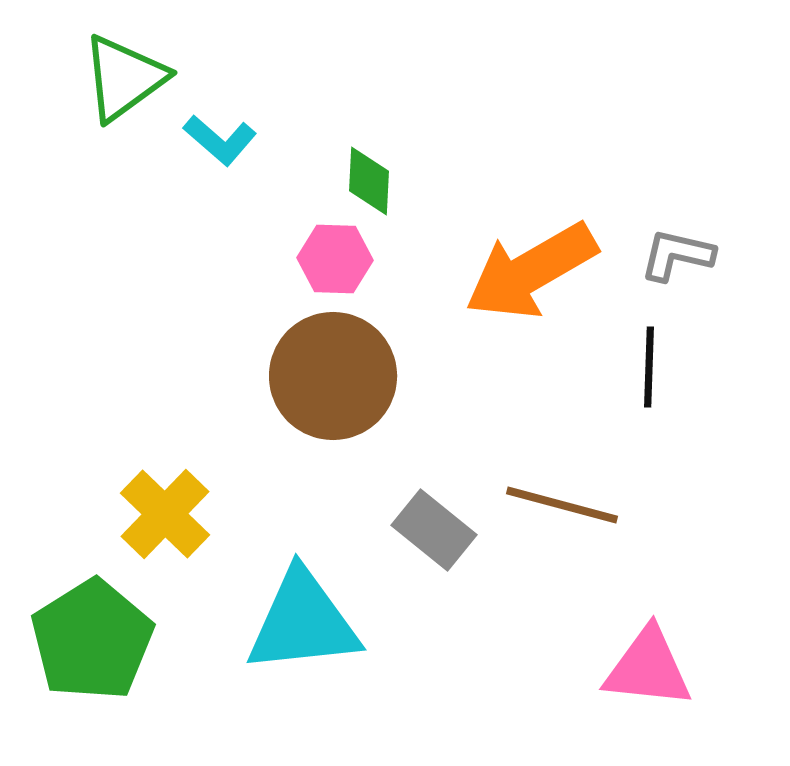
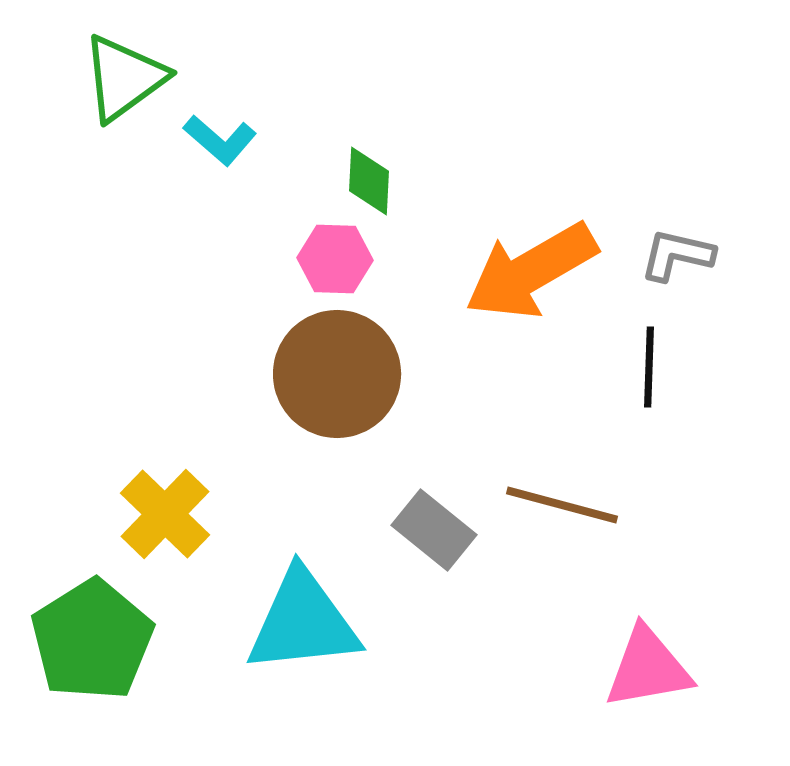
brown circle: moved 4 px right, 2 px up
pink triangle: rotated 16 degrees counterclockwise
